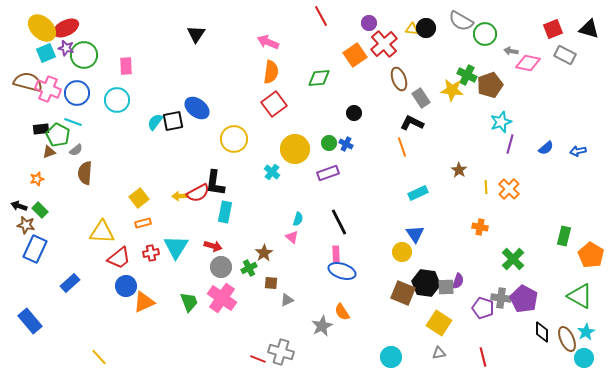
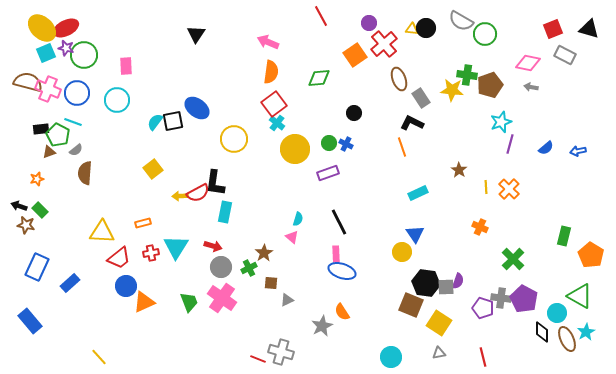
gray arrow at (511, 51): moved 20 px right, 36 px down
green cross at (467, 75): rotated 18 degrees counterclockwise
cyan cross at (272, 172): moved 5 px right, 49 px up
yellow square at (139, 198): moved 14 px right, 29 px up
orange cross at (480, 227): rotated 14 degrees clockwise
blue rectangle at (35, 249): moved 2 px right, 18 px down
brown square at (403, 293): moved 8 px right, 12 px down
cyan circle at (584, 358): moved 27 px left, 45 px up
